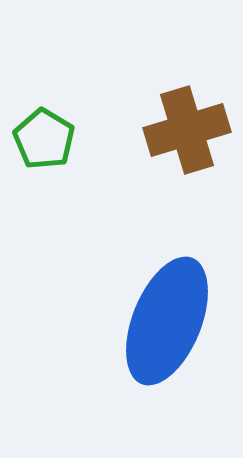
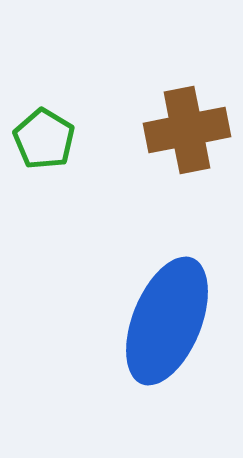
brown cross: rotated 6 degrees clockwise
